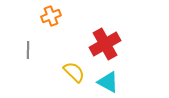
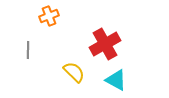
orange cross: moved 2 px left
cyan triangle: moved 8 px right, 2 px up
